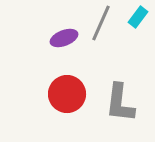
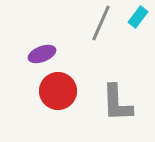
purple ellipse: moved 22 px left, 16 px down
red circle: moved 9 px left, 3 px up
gray L-shape: moved 3 px left; rotated 9 degrees counterclockwise
